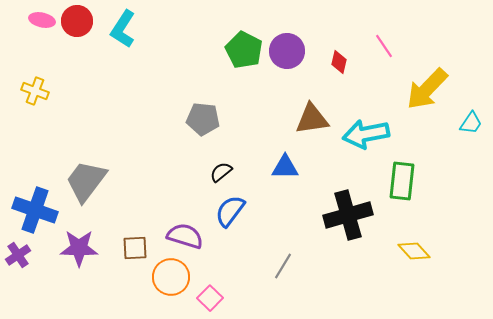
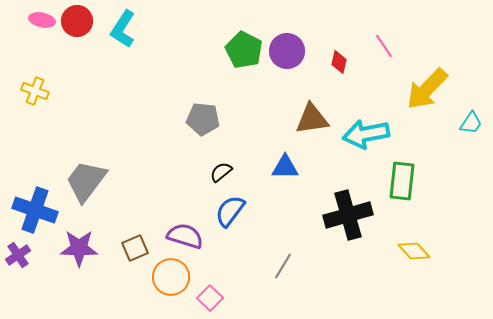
brown square: rotated 20 degrees counterclockwise
